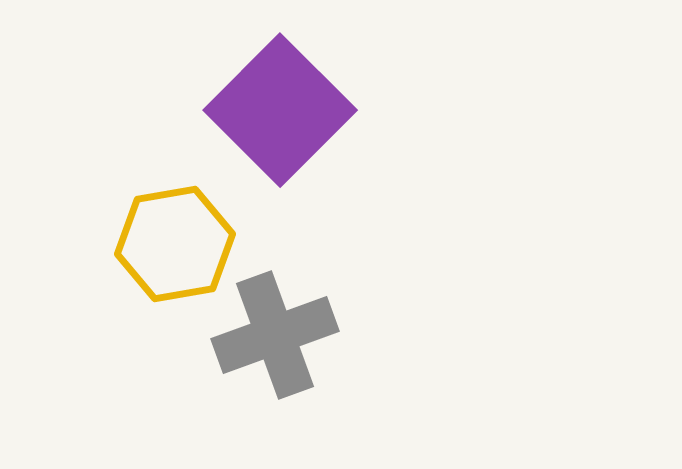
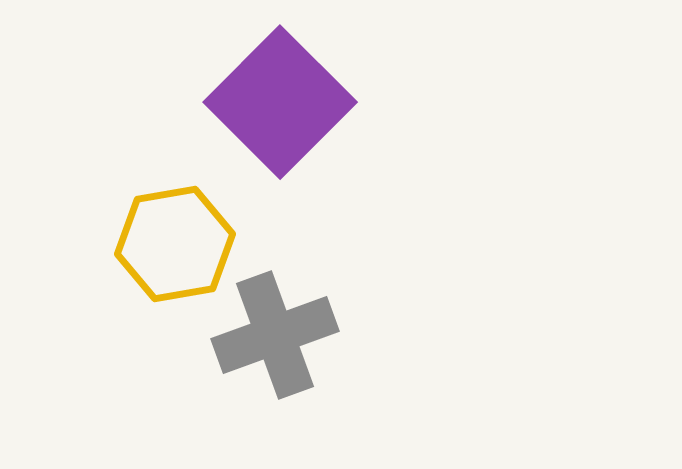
purple square: moved 8 px up
